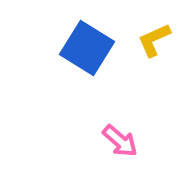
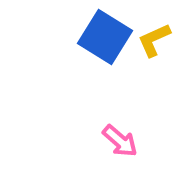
blue square: moved 18 px right, 11 px up
